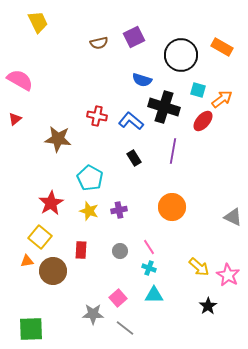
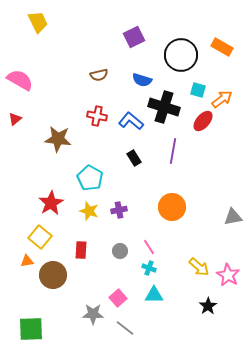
brown semicircle: moved 32 px down
gray triangle: rotated 36 degrees counterclockwise
brown circle: moved 4 px down
